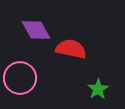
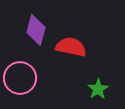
purple diamond: rotated 44 degrees clockwise
red semicircle: moved 2 px up
